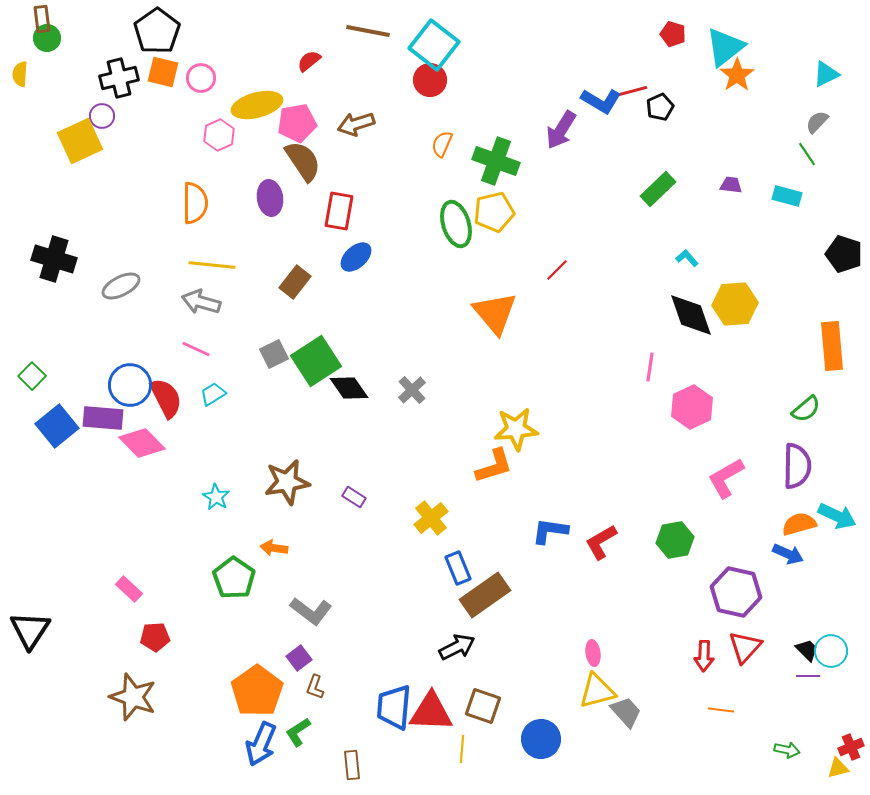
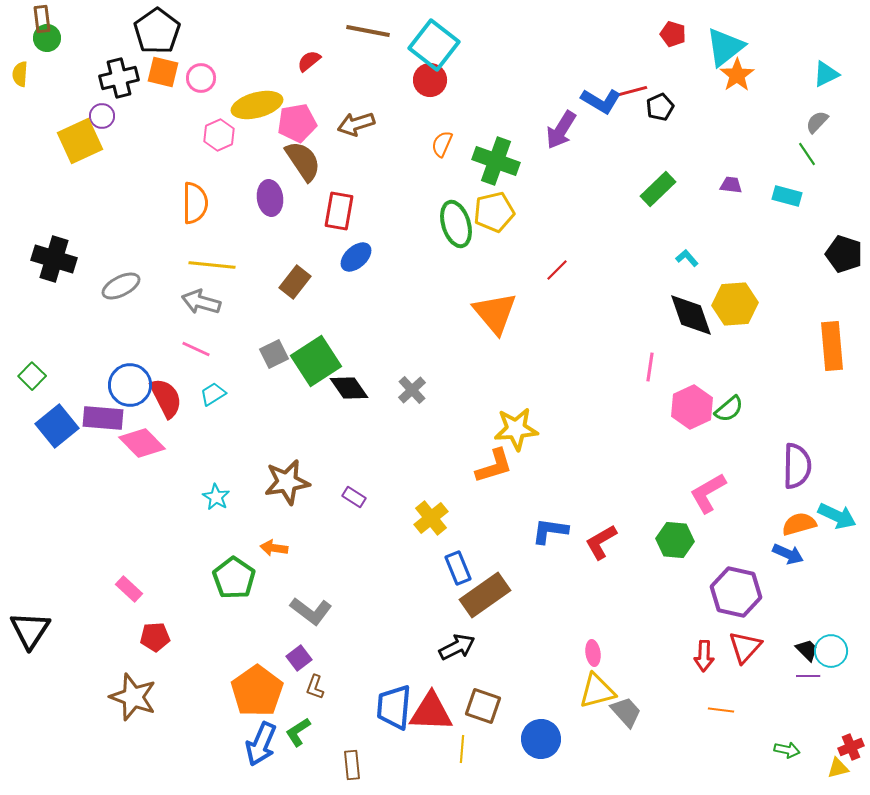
green semicircle at (806, 409): moved 77 px left
pink L-shape at (726, 478): moved 18 px left, 15 px down
green hexagon at (675, 540): rotated 15 degrees clockwise
